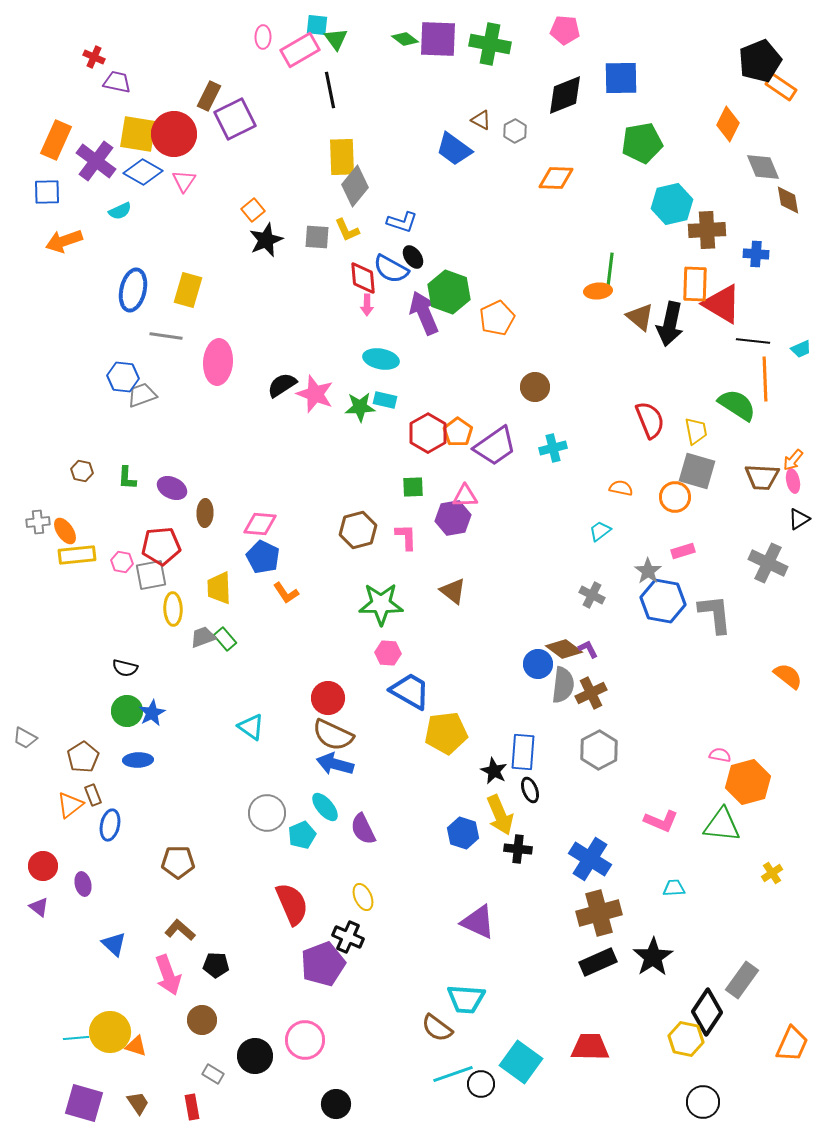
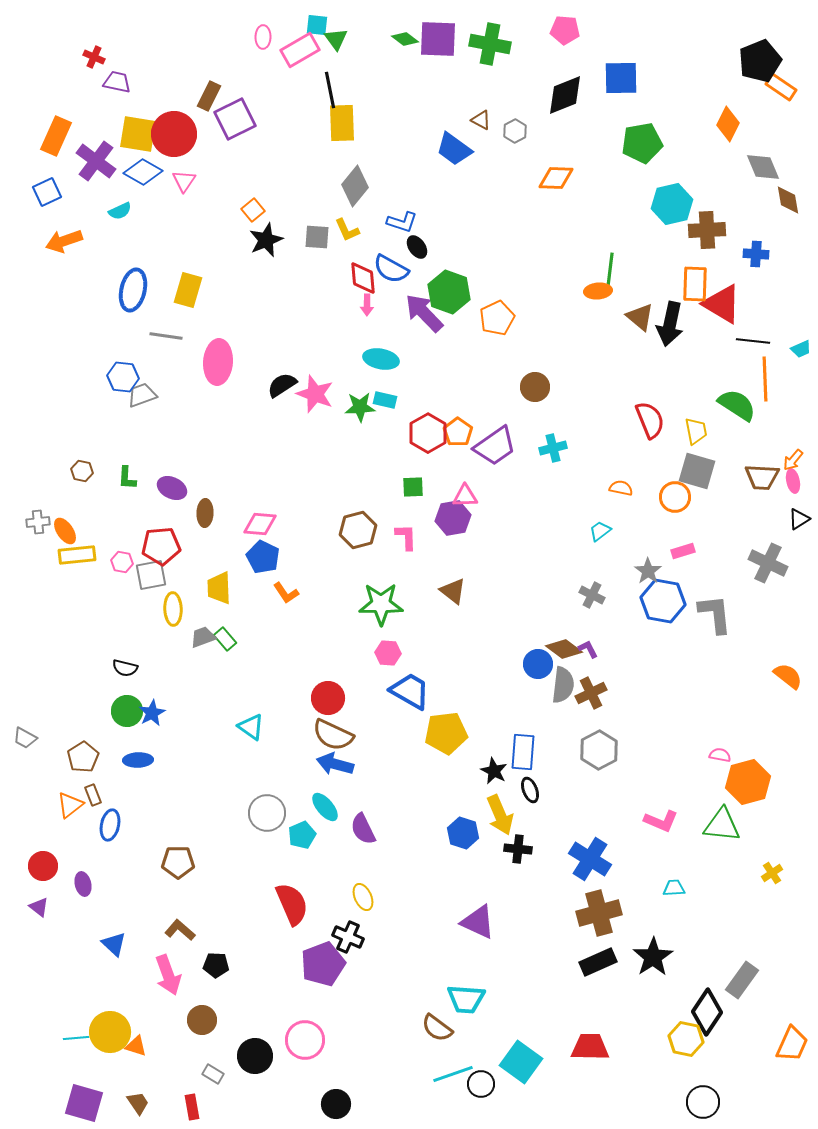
orange rectangle at (56, 140): moved 4 px up
yellow rectangle at (342, 157): moved 34 px up
blue square at (47, 192): rotated 24 degrees counterclockwise
black ellipse at (413, 257): moved 4 px right, 10 px up
purple arrow at (424, 313): rotated 21 degrees counterclockwise
